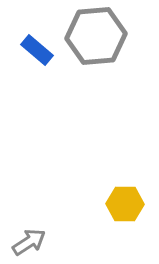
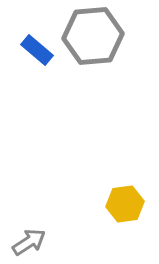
gray hexagon: moved 3 px left
yellow hexagon: rotated 9 degrees counterclockwise
